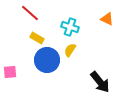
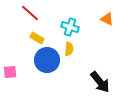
yellow semicircle: moved 1 px left, 1 px up; rotated 152 degrees clockwise
